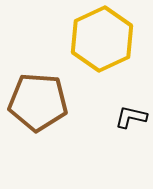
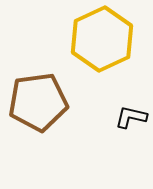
brown pentagon: rotated 12 degrees counterclockwise
